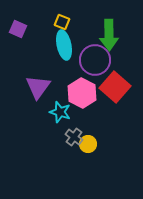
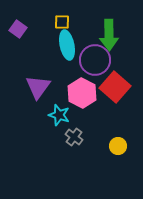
yellow square: rotated 21 degrees counterclockwise
purple square: rotated 12 degrees clockwise
cyan ellipse: moved 3 px right
cyan star: moved 1 px left, 3 px down
yellow circle: moved 30 px right, 2 px down
